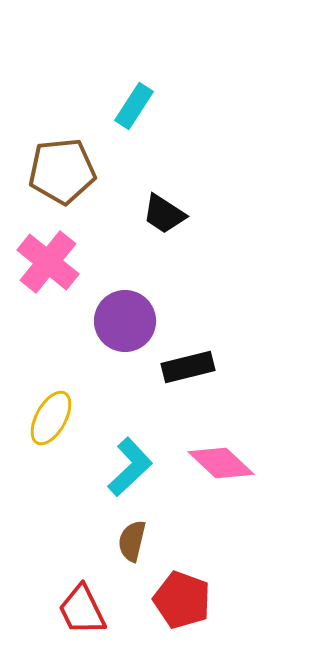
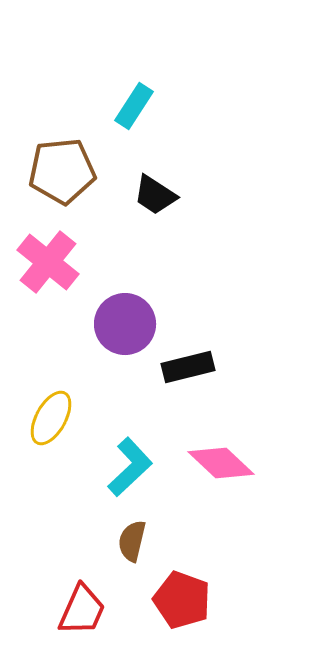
black trapezoid: moved 9 px left, 19 px up
purple circle: moved 3 px down
red trapezoid: rotated 130 degrees counterclockwise
